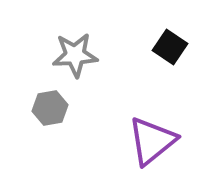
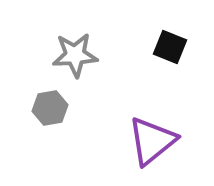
black square: rotated 12 degrees counterclockwise
